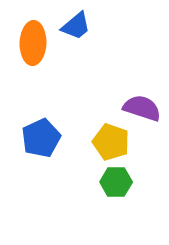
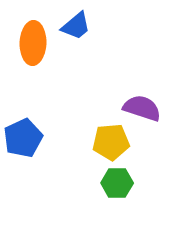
blue pentagon: moved 18 px left
yellow pentagon: rotated 24 degrees counterclockwise
green hexagon: moved 1 px right, 1 px down
